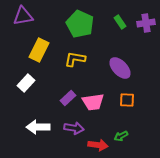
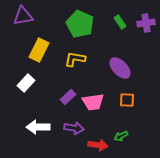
purple rectangle: moved 1 px up
